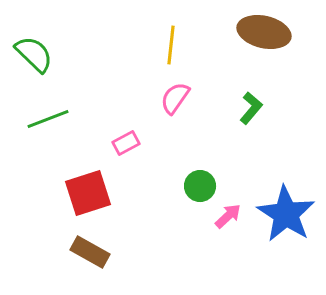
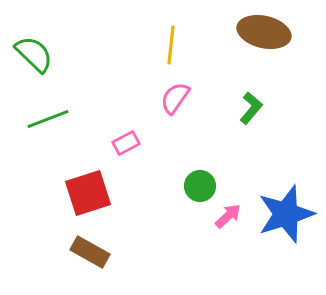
blue star: rotated 22 degrees clockwise
